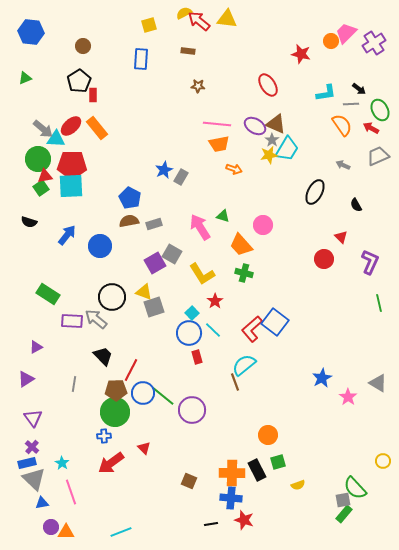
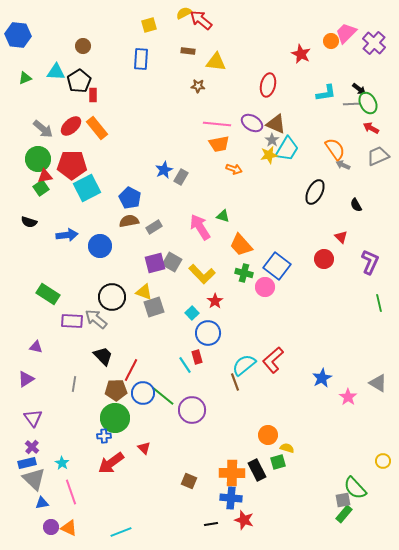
yellow triangle at (227, 19): moved 11 px left, 43 px down
red arrow at (199, 21): moved 2 px right, 1 px up
blue hexagon at (31, 32): moved 13 px left, 3 px down
purple cross at (374, 43): rotated 15 degrees counterclockwise
red star at (301, 54): rotated 12 degrees clockwise
red ellipse at (268, 85): rotated 45 degrees clockwise
green ellipse at (380, 110): moved 12 px left, 7 px up
orange semicircle at (342, 125): moved 7 px left, 24 px down
purple ellipse at (255, 126): moved 3 px left, 3 px up
cyan triangle at (56, 139): moved 67 px up
cyan square at (71, 186): moved 16 px right, 2 px down; rotated 24 degrees counterclockwise
gray rectangle at (154, 224): moved 3 px down; rotated 14 degrees counterclockwise
pink circle at (263, 225): moved 2 px right, 62 px down
blue arrow at (67, 235): rotated 45 degrees clockwise
gray square at (172, 254): moved 8 px down
purple square at (155, 263): rotated 15 degrees clockwise
yellow L-shape at (202, 274): rotated 12 degrees counterclockwise
blue square at (275, 322): moved 2 px right, 56 px up
red L-shape at (252, 329): moved 21 px right, 31 px down
cyan line at (213, 330): moved 28 px left, 35 px down; rotated 12 degrees clockwise
blue circle at (189, 333): moved 19 px right
purple triangle at (36, 347): rotated 40 degrees clockwise
green circle at (115, 412): moved 6 px down
yellow semicircle at (298, 485): moved 11 px left, 37 px up; rotated 144 degrees counterclockwise
orange triangle at (66, 532): moved 3 px right, 4 px up; rotated 24 degrees clockwise
